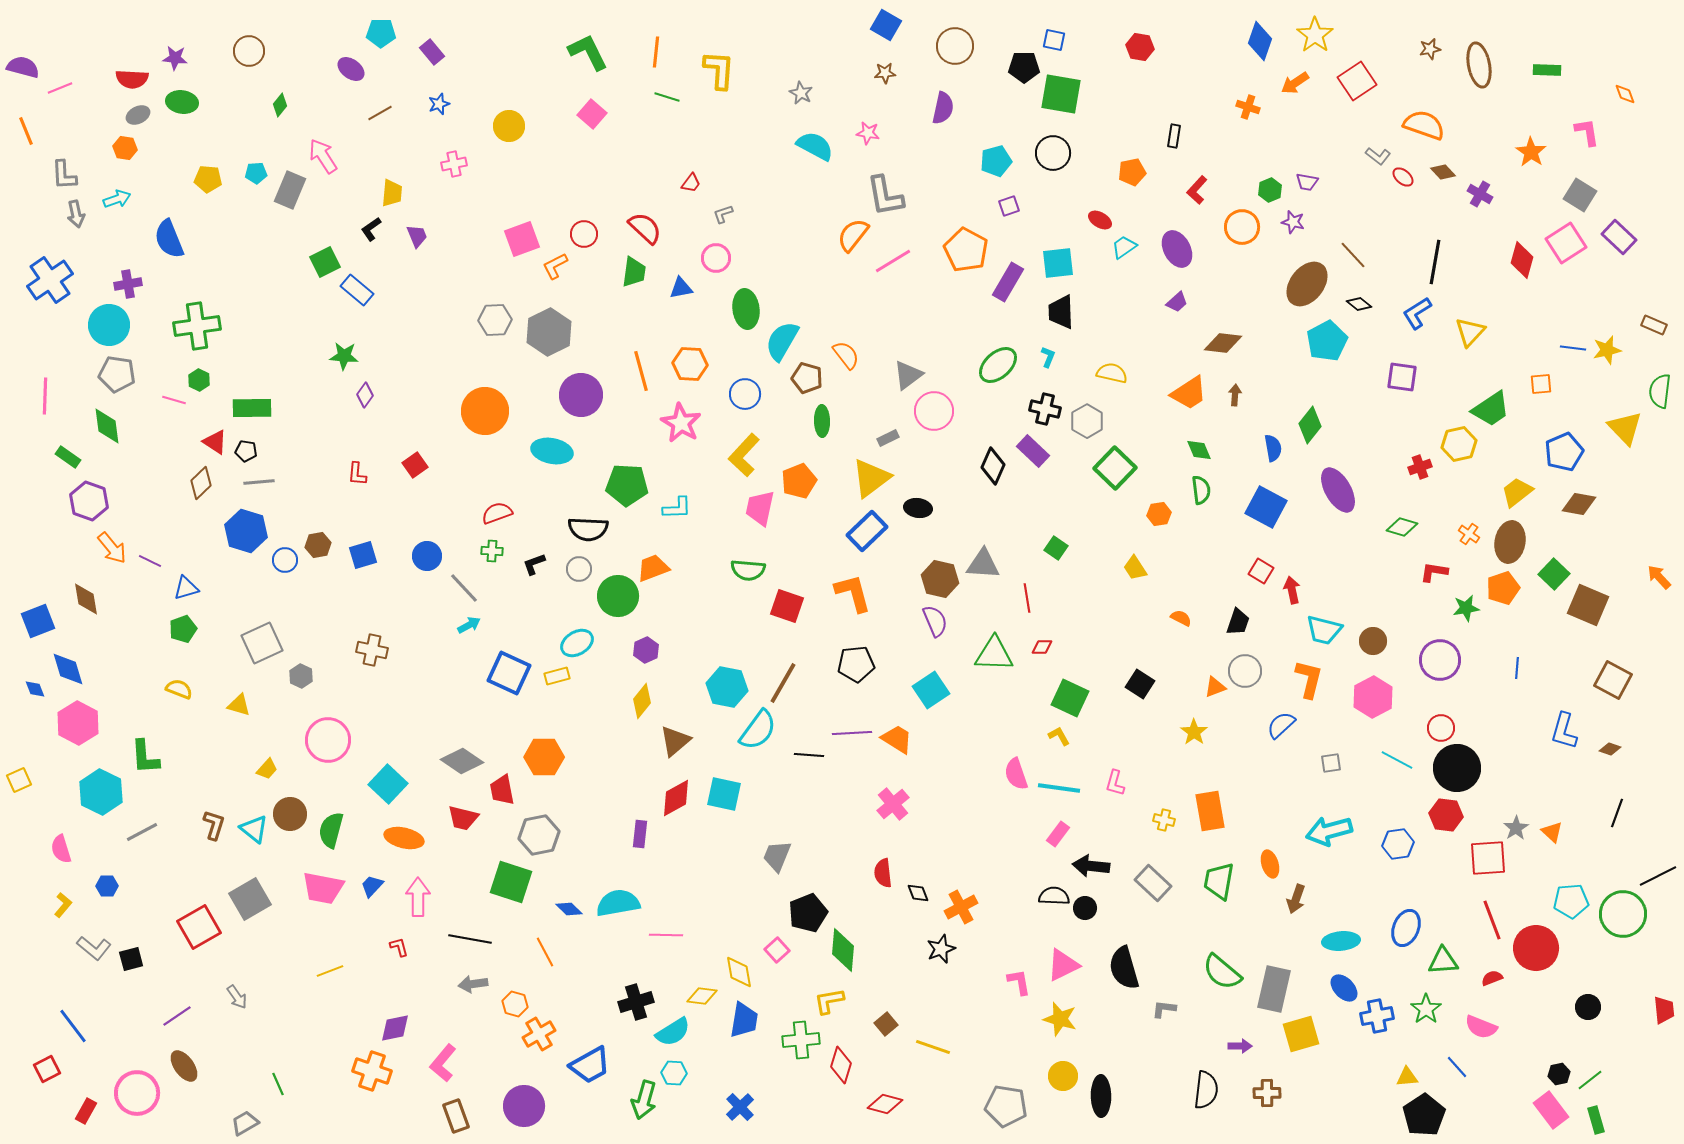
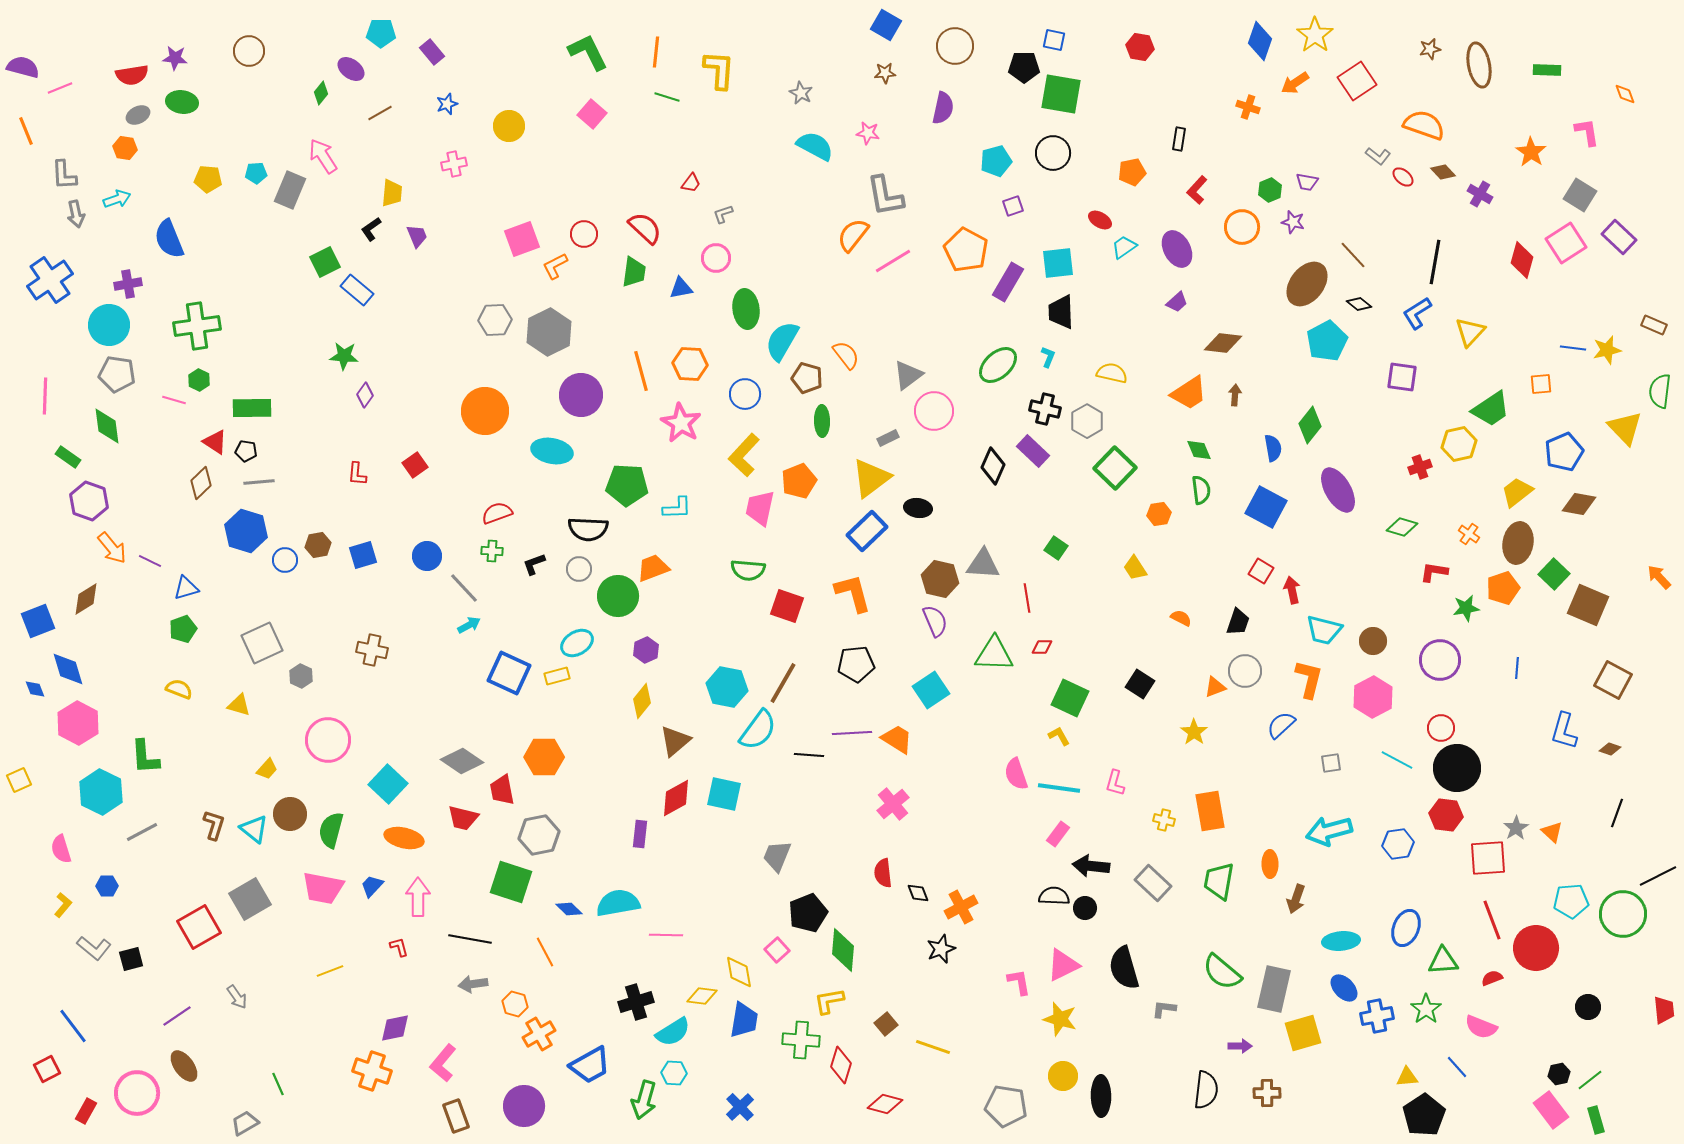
red semicircle at (132, 79): moved 4 px up; rotated 12 degrees counterclockwise
blue star at (439, 104): moved 8 px right
green diamond at (280, 105): moved 41 px right, 12 px up
black rectangle at (1174, 136): moved 5 px right, 3 px down
purple square at (1009, 206): moved 4 px right
brown ellipse at (1510, 542): moved 8 px right, 1 px down
brown diamond at (86, 599): rotated 68 degrees clockwise
orange ellipse at (1270, 864): rotated 16 degrees clockwise
yellow square at (1301, 1034): moved 2 px right, 1 px up
green cross at (801, 1040): rotated 9 degrees clockwise
